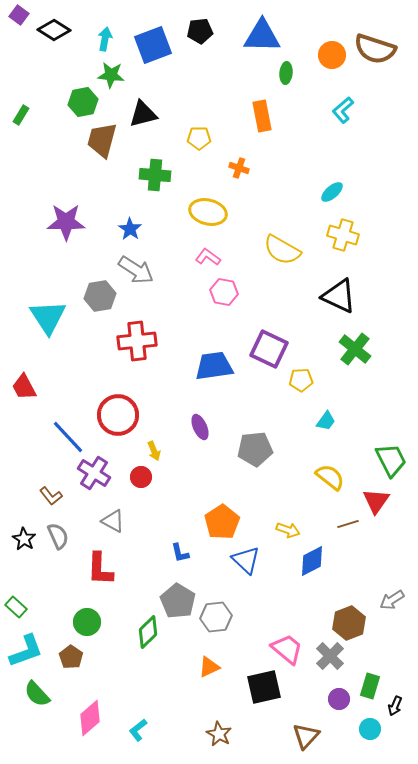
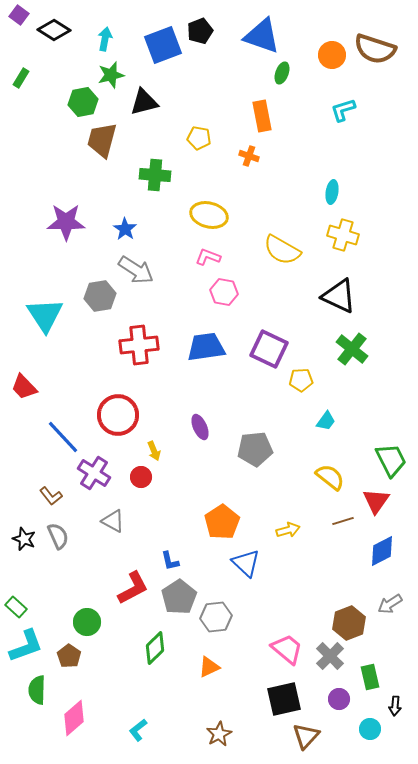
black pentagon at (200, 31): rotated 15 degrees counterclockwise
blue triangle at (262, 36): rotated 18 degrees clockwise
blue square at (153, 45): moved 10 px right
green ellipse at (286, 73): moved 4 px left; rotated 15 degrees clockwise
green star at (111, 75): rotated 20 degrees counterclockwise
cyan L-shape at (343, 110): rotated 24 degrees clockwise
black triangle at (143, 114): moved 1 px right, 12 px up
green rectangle at (21, 115): moved 37 px up
yellow pentagon at (199, 138): rotated 10 degrees clockwise
orange cross at (239, 168): moved 10 px right, 12 px up
cyan ellipse at (332, 192): rotated 40 degrees counterclockwise
yellow ellipse at (208, 212): moved 1 px right, 3 px down
blue star at (130, 229): moved 5 px left
pink L-shape at (208, 257): rotated 15 degrees counterclockwise
cyan triangle at (48, 317): moved 3 px left, 2 px up
red cross at (137, 341): moved 2 px right, 4 px down
green cross at (355, 349): moved 3 px left
blue trapezoid at (214, 366): moved 8 px left, 19 px up
red trapezoid at (24, 387): rotated 16 degrees counterclockwise
blue line at (68, 437): moved 5 px left
brown line at (348, 524): moved 5 px left, 3 px up
yellow arrow at (288, 530): rotated 35 degrees counterclockwise
black star at (24, 539): rotated 10 degrees counterclockwise
blue L-shape at (180, 553): moved 10 px left, 8 px down
blue triangle at (246, 560): moved 3 px down
blue diamond at (312, 561): moved 70 px right, 10 px up
red L-shape at (100, 569): moved 33 px right, 19 px down; rotated 120 degrees counterclockwise
gray arrow at (392, 600): moved 2 px left, 4 px down
gray pentagon at (178, 601): moved 1 px right, 4 px up; rotated 8 degrees clockwise
green diamond at (148, 632): moved 7 px right, 16 px down
cyan L-shape at (26, 651): moved 5 px up
brown pentagon at (71, 657): moved 2 px left, 1 px up
green rectangle at (370, 686): moved 9 px up; rotated 30 degrees counterclockwise
black square at (264, 687): moved 20 px right, 12 px down
green semicircle at (37, 694): moved 4 px up; rotated 44 degrees clockwise
black arrow at (395, 706): rotated 18 degrees counterclockwise
pink diamond at (90, 718): moved 16 px left
brown star at (219, 734): rotated 15 degrees clockwise
